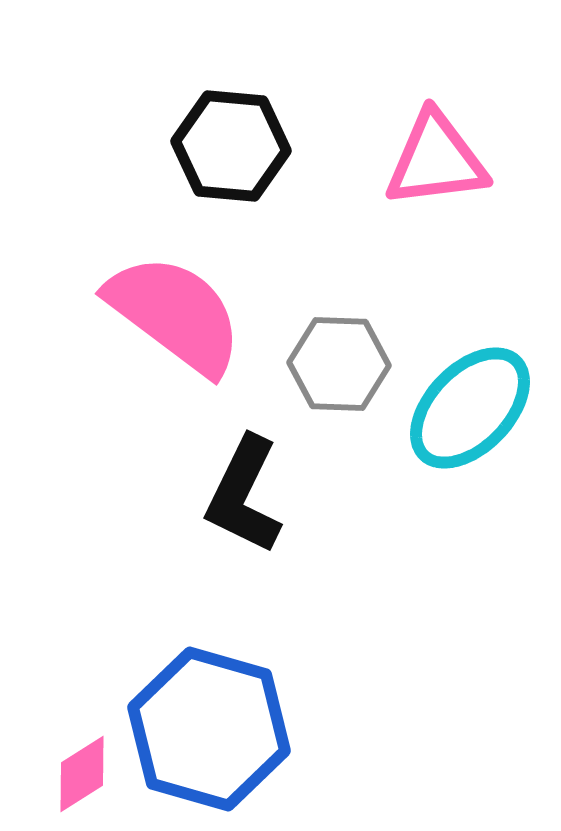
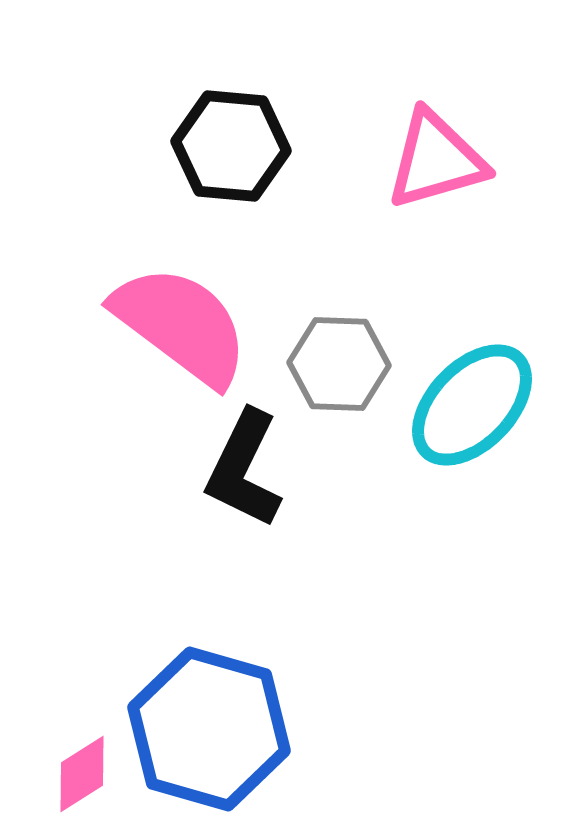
pink triangle: rotated 9 degrees counterclockwise
pink semicircle: moved 6 px right, 11 px down
cyan ellipse: moved 2 px right, 3 px up
black L-shape: moved 26 px up
